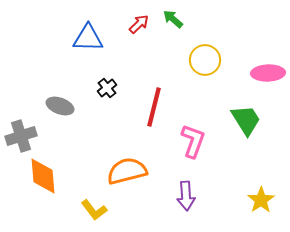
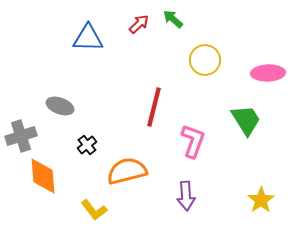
black cross: moved 20 px left, 57 px down
